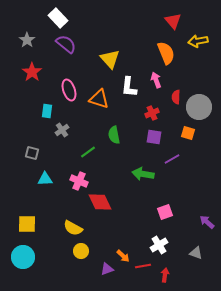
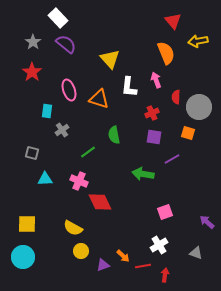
gray star: moved 6 px right, 2 px down
purple triangle: moved 4 px left, 4 px up
